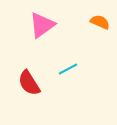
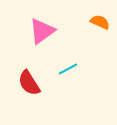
pink triangle: moved 6 px down
